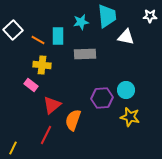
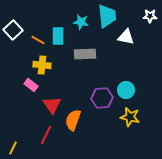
cyan star: rotated 21 degrees clockwise
red triangle: rotated 24 degrees counterclockwise
